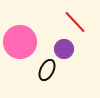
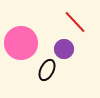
pink circle: moved 1 px right, 1 px down
